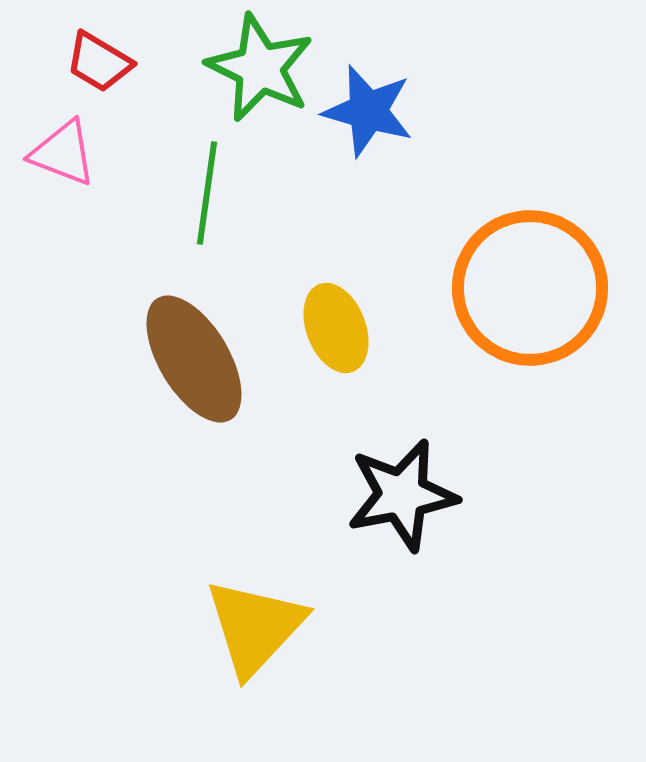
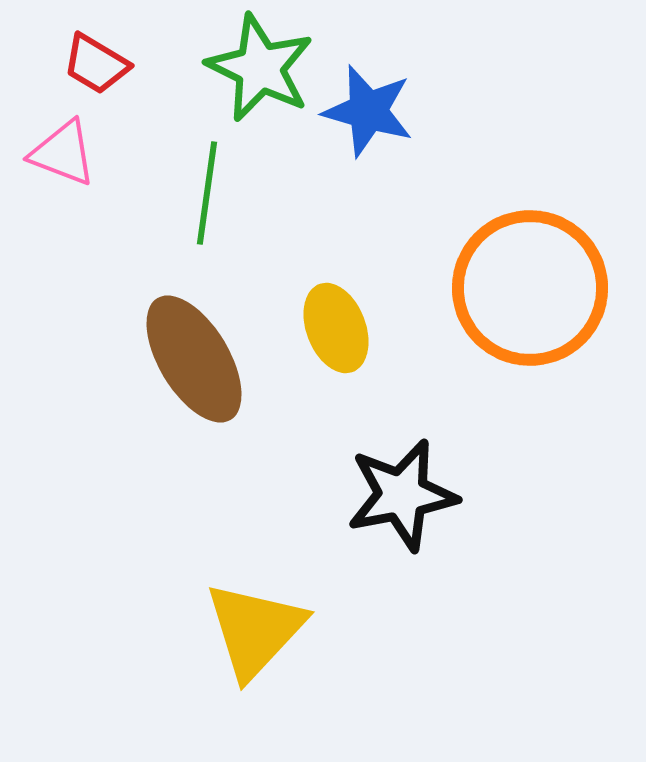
red trapezoid: moved 3 px left, 2 px down
yellow triangle: moved 3 px down
